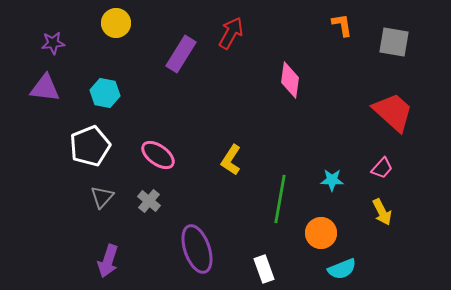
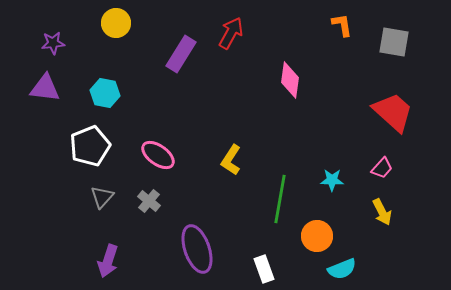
orange circle: moved 4 px left, 3 px down
